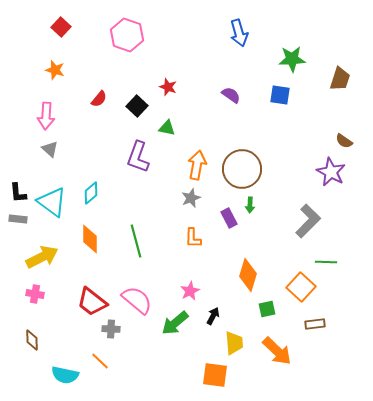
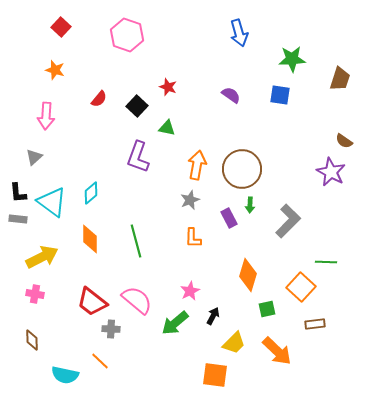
gray triangle at (50, 149): moved 16 px left, 8 px down; rotated 36 degrees clockwise
gray star at (191, 198): moved 1 px left, 2 px down
gray L-shape at (308, 221): moved 20 px left
yellow trapezoid at (234, 343): rotated 50 degrees clockwise
